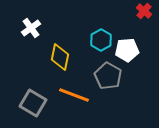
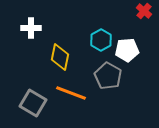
white cross: rotated 36 degrees clockwise
orange line: moved 3 px left, 2 px up
